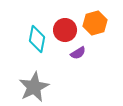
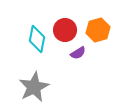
orange hexagon: moved 3 px right, 7 px down
